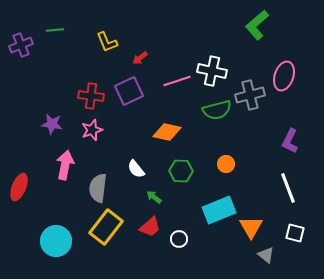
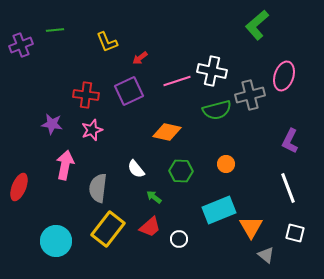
red cross: moved 5 px left, 1 px up
yellow rectangle: moved 2 px right, 2 px down
